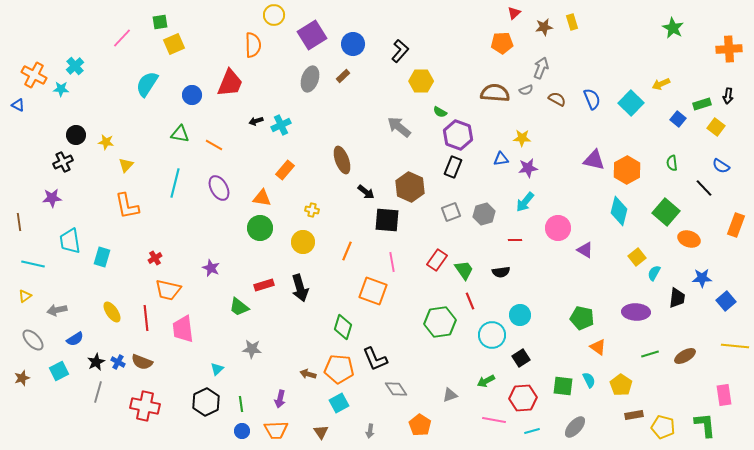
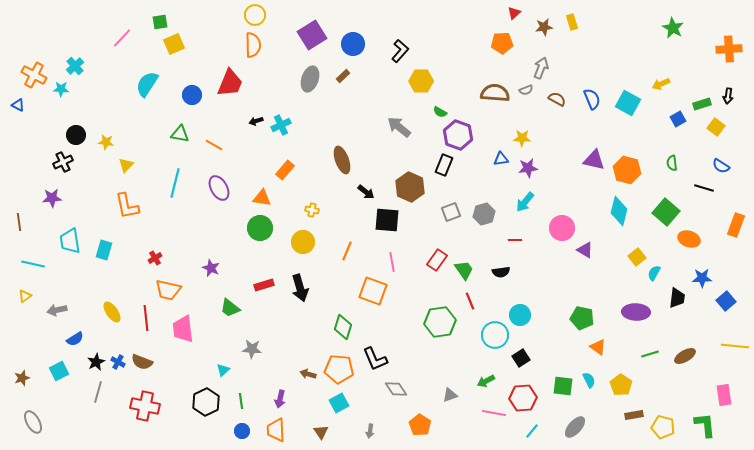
yellow circle at (274, 15): moved 19 px left
cyan square at (631, 103): moved 3 px left; rotated 15 degrees counterclockwise
blue square at (678, 119): rotated 21 degrees clockwise
black rectangle at (453, 167): moved 9 px left, 2 px up
orange hexagon at (627, 170): rotated 16 degrees counterclockwise
black line at (704, 188): rotated 30 degrees counterclockwise
pink circle at (558, 228): moved 4 px right
cyan rectangle at (102, 257): moved 2 px right, 7 px up
green trapezoid at (239, 307): moved 9 px left, 1 px down
cyan circle at (492, 335): moved 3 px right
gray ellipse at (33, 340): moved 82 px down; rotated 15 degrees clockwise
cyan triangle at (217, 369): moved 6 px right, 1 px down
green line at (241, 404): moved 3 px up
pink line at (494, 420): moved 7 px up
orange trapezoid at (276, 430): rotated 90 degrees clockwise
cyan line at (532, 431): rotated 35 degrees counterclockwise
